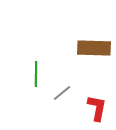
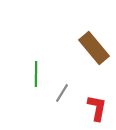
brown rectangle: rotated 48 degrees clockwise
gray line: rotated 18 degrees counterclockwise
